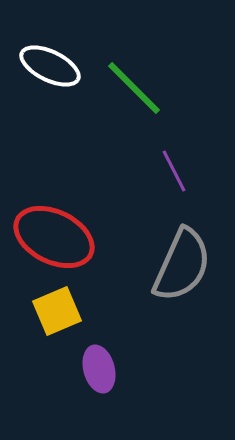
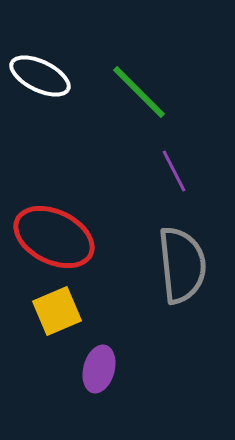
white ellipse: moved 10 px left, 10 px down
green line: moved 5 px right, 4 px down
gray semicircle: rotated 30 degrees counterclockwise
purple ellipse: rotated 30 degrees clockwise
